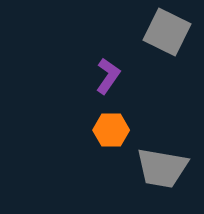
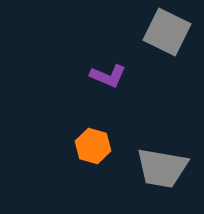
purple L-shape: rotated 78 degrees clockwise
orange hexagon: moved 18 px left, 16 px down; rotated 16 degrees clockwise
